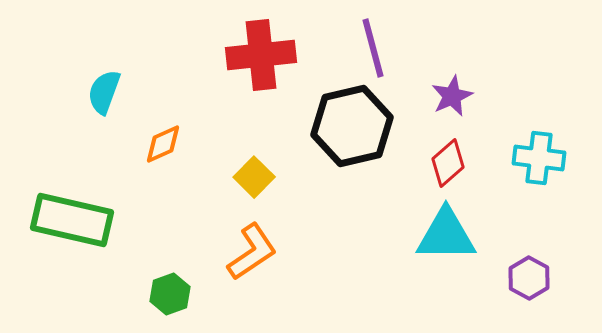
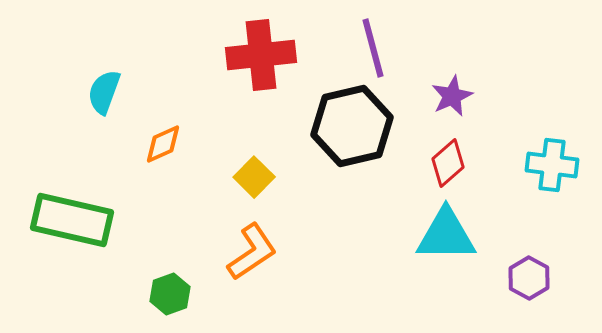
cyan cross: moved 13 px right, 7 px down
